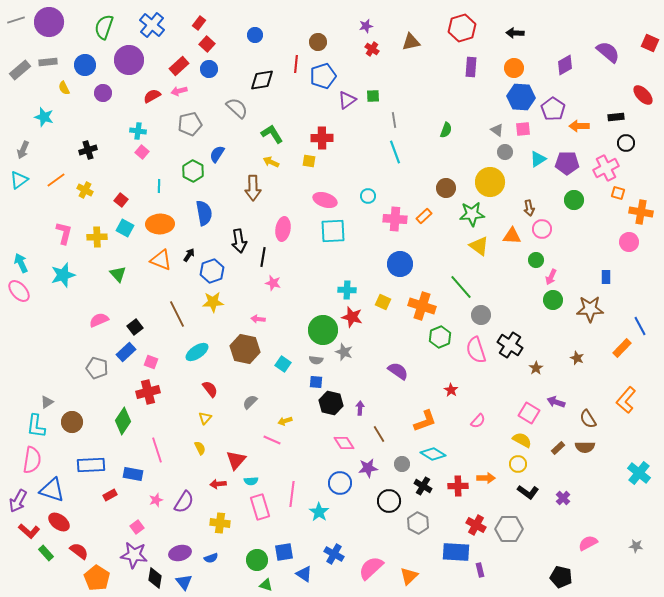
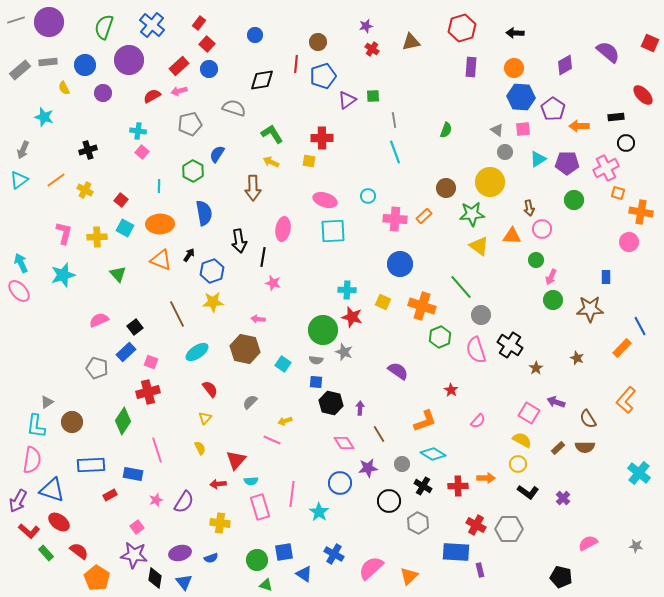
gray semicircle at (237, 108): moved 3 px left; rotated 25 degrees counterclockwise
